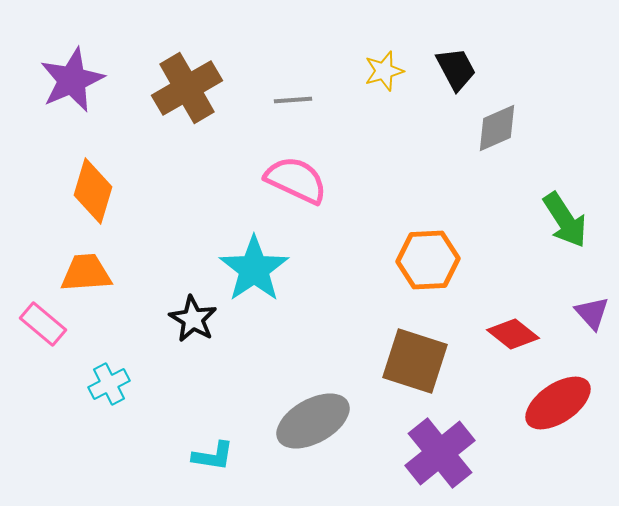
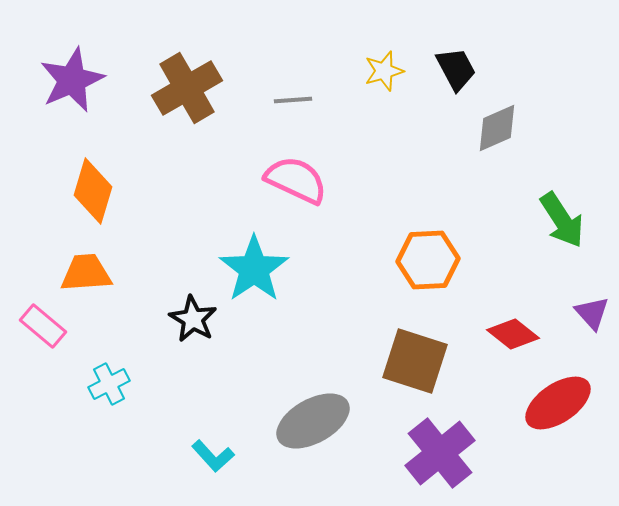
green arrow: moved 3 px left
pink rectangle: moved 2 px down
cyan L-shape: rotated 39 degrees clockwise
